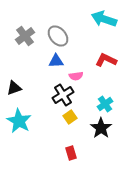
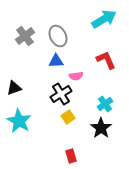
cyan arrow: rotated 130 degrees clockwise
gray ellipse: rotated 15 degrees clockwise
red L-shape: rotated 40 degrees clockwise
black cross: moved 2 px left, 1 px up
yellow square: moved 2 px left
red rectangle: moved 3 px down
